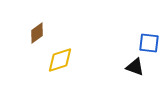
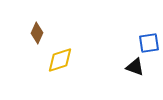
brown diamond: rotated 30 degrees counterclockwise
blue square: rotated 15 degrees counterclockwise
